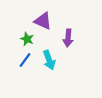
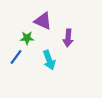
green star: moved 1 px up; rotated 24 degrees counterclockwise
blue line: moved 9 px left, 3 px up
